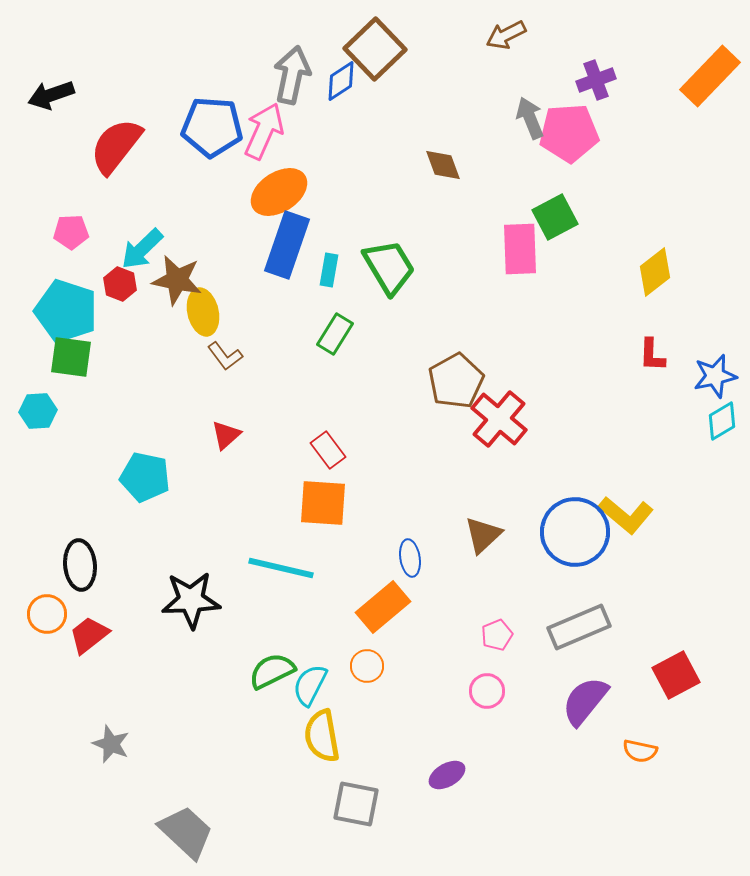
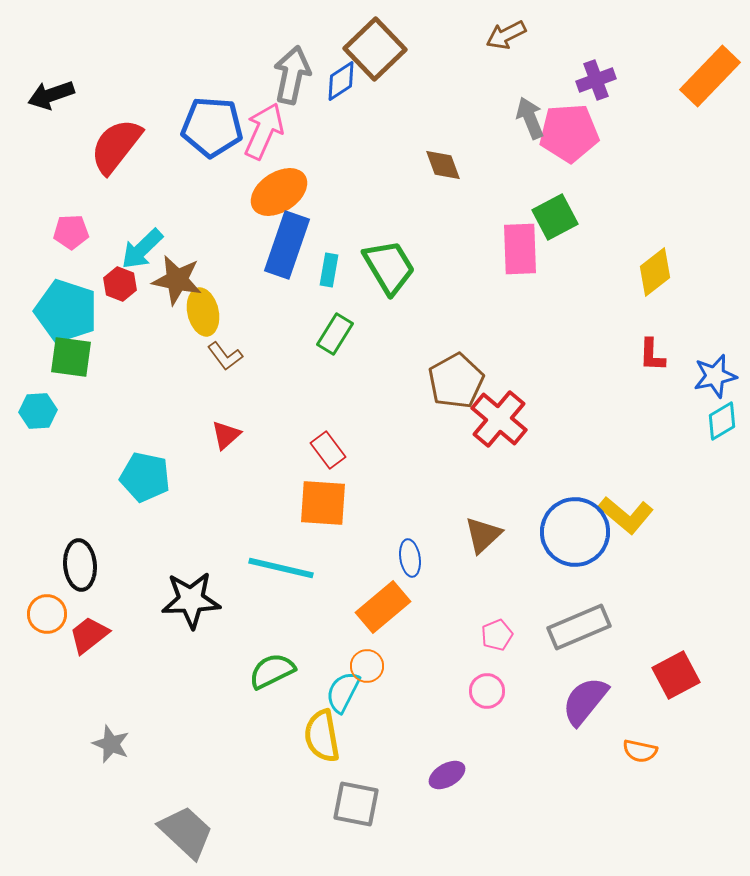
cyan semicircle at (310, 685): moved 33 px right, 7 px down
